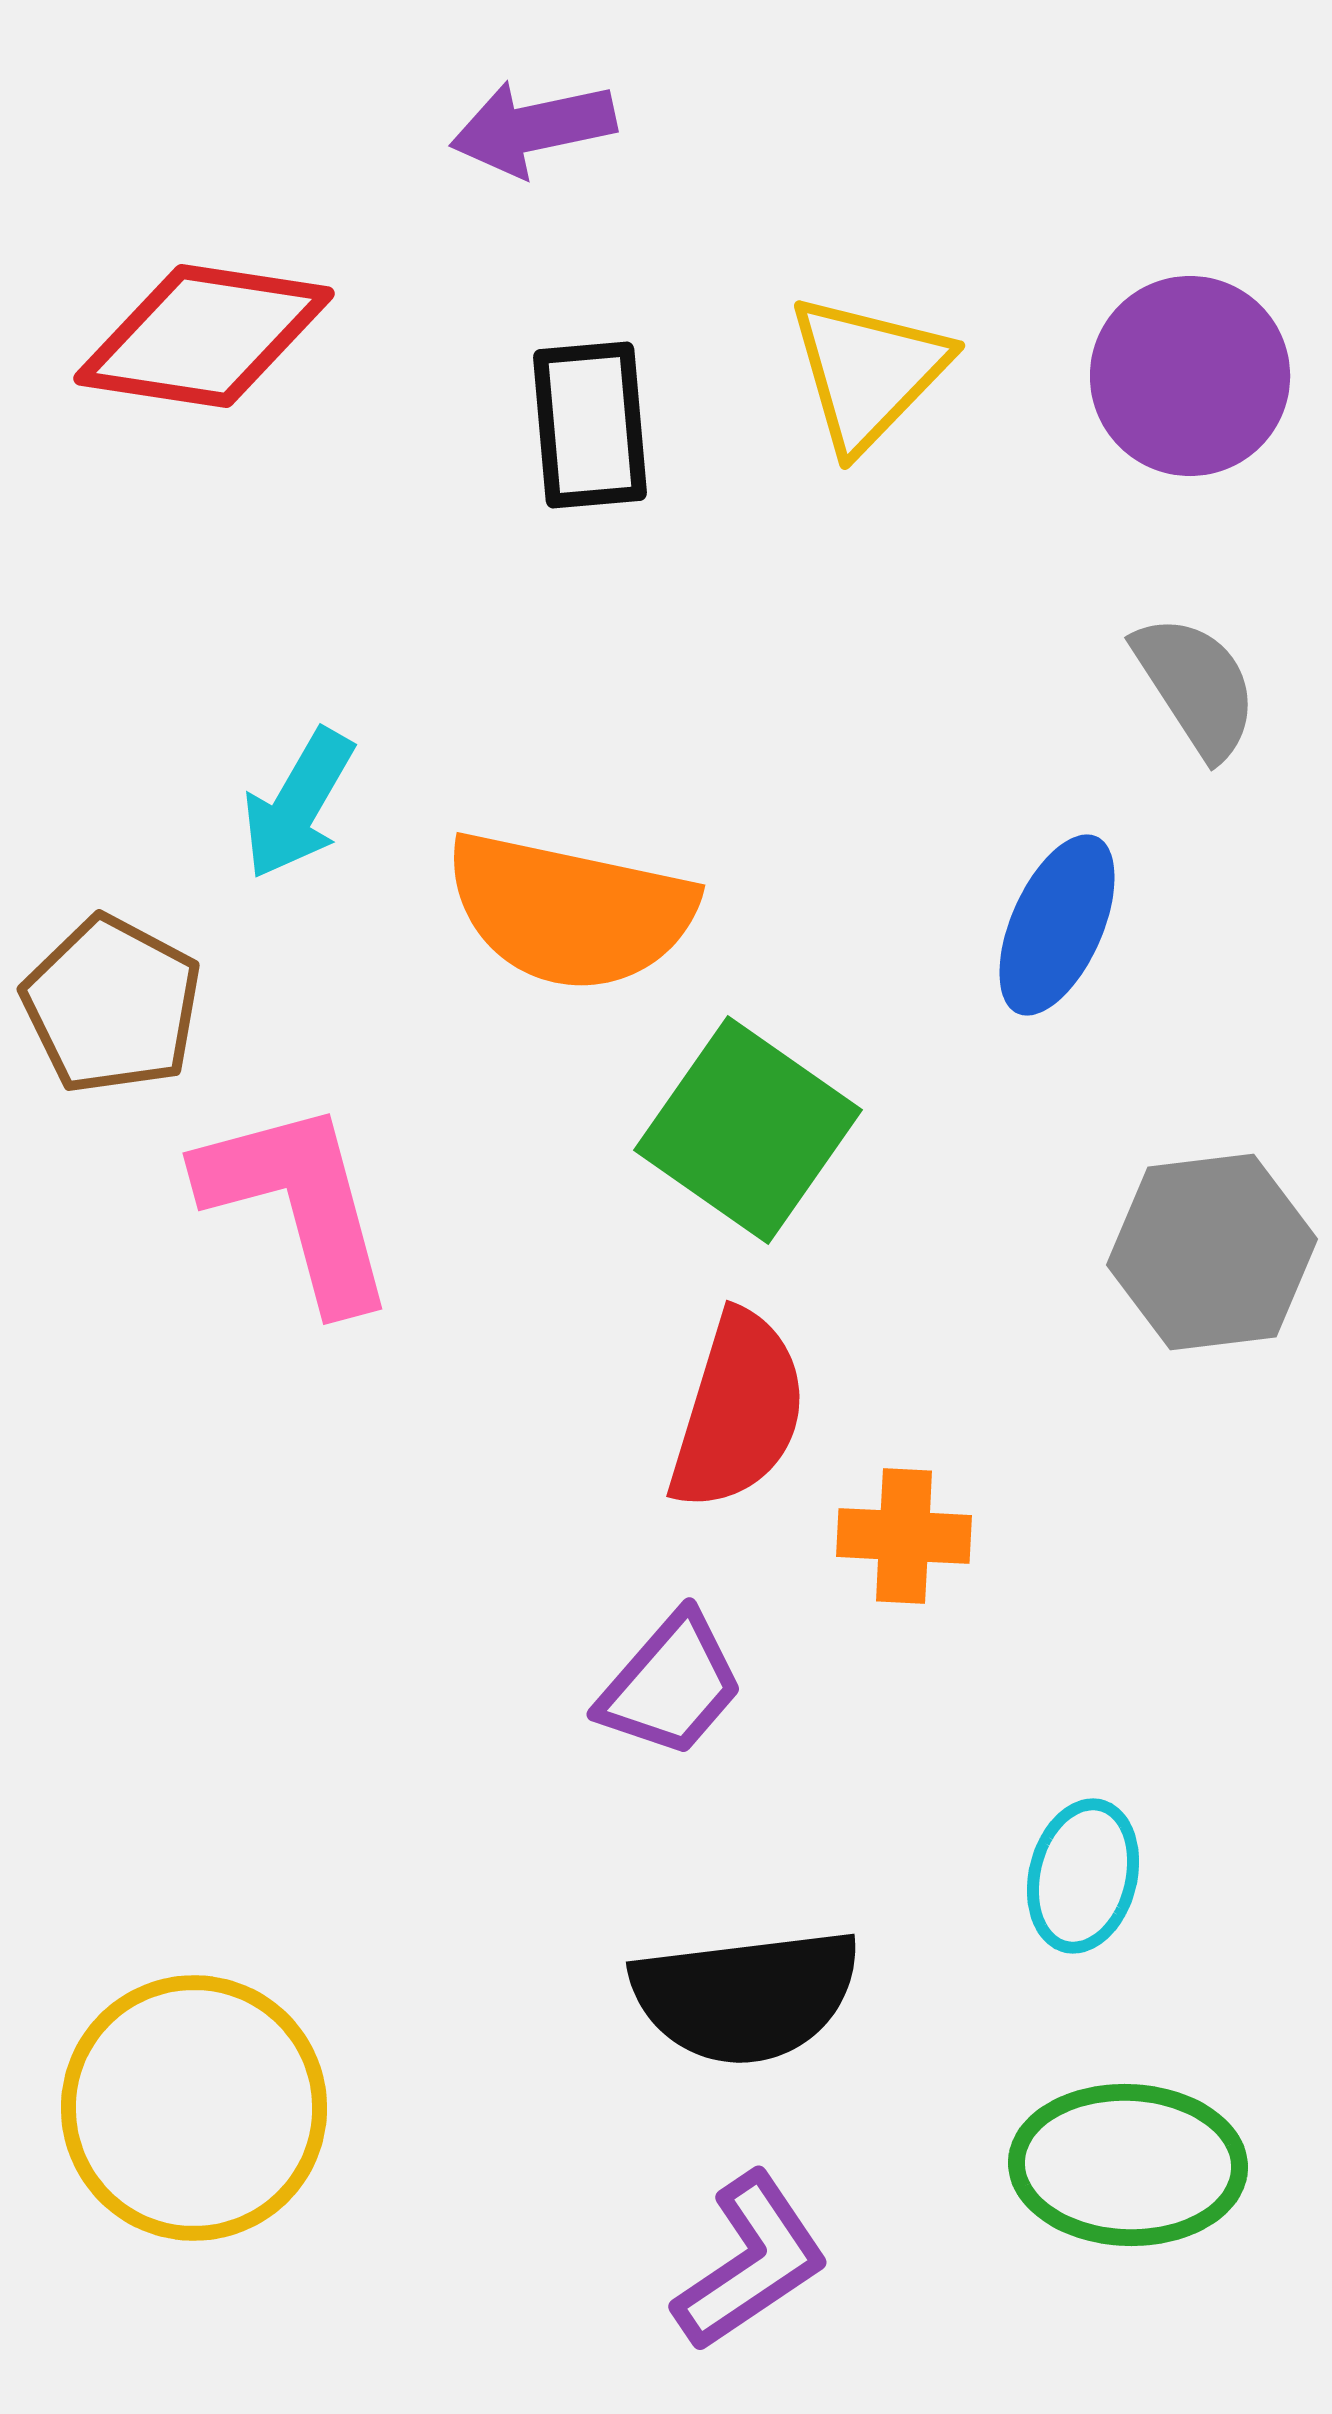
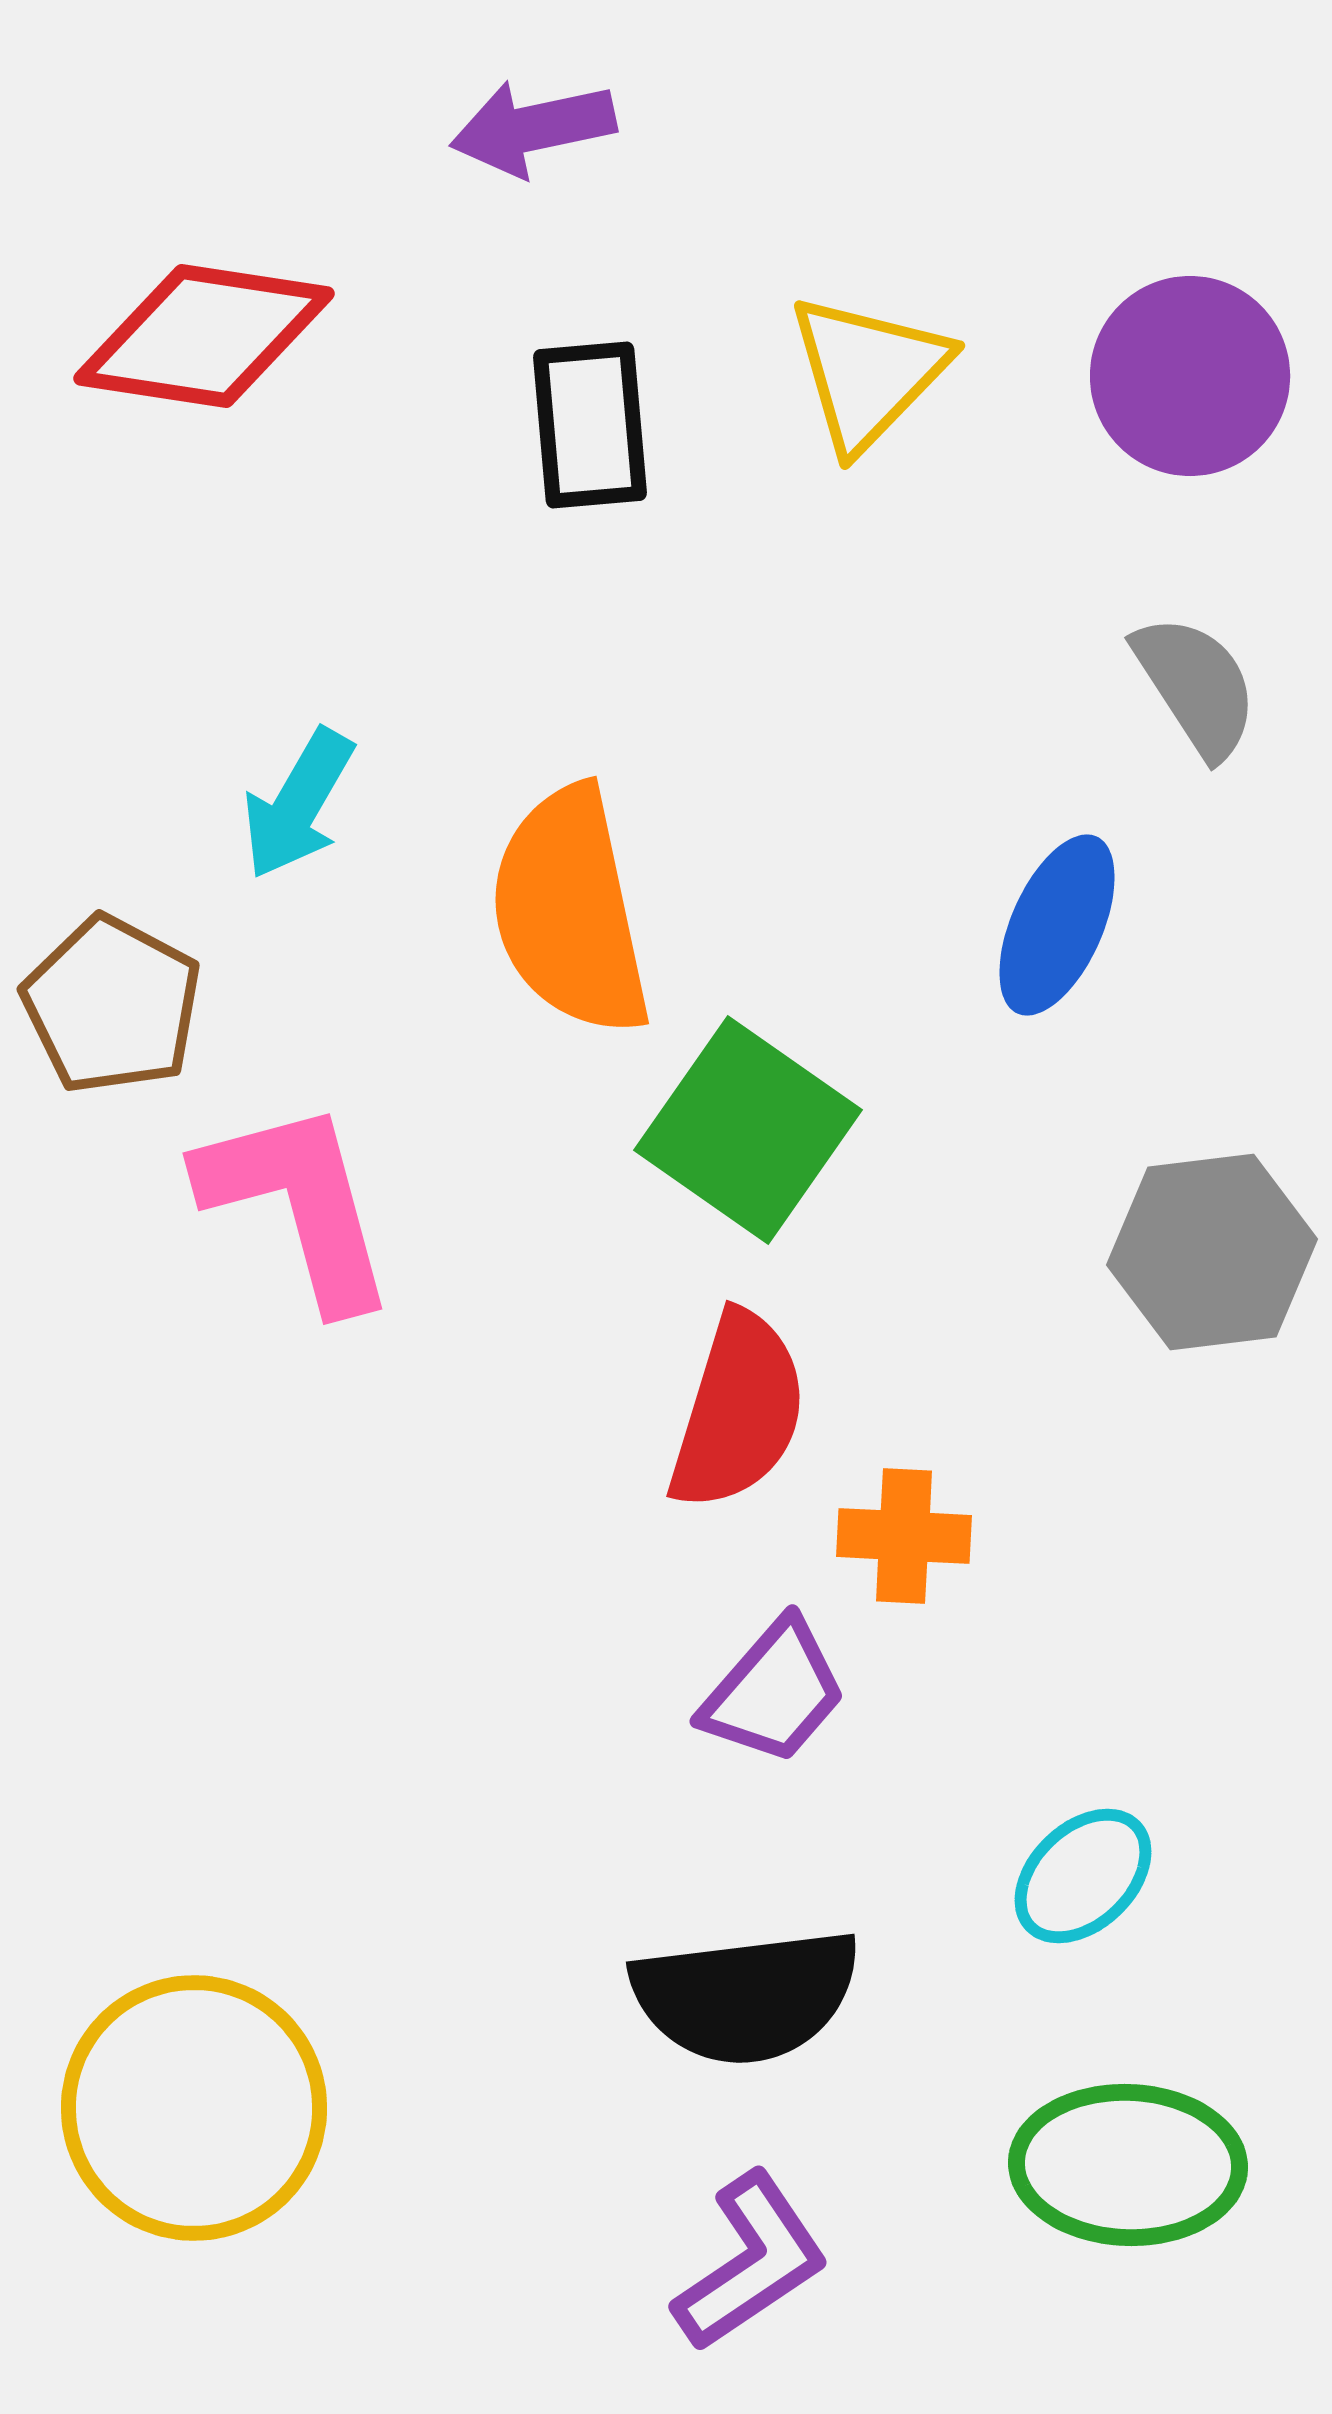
orange semicircle: rotated 66 degrees clockwise
purple trapezoid: moved 103 px right, 7 px down
cyan ellipse: rotated 32 degrees clockwise
